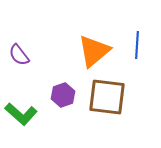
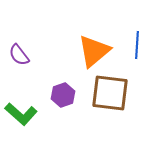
brown square: moved 3 px right, 4 px up
